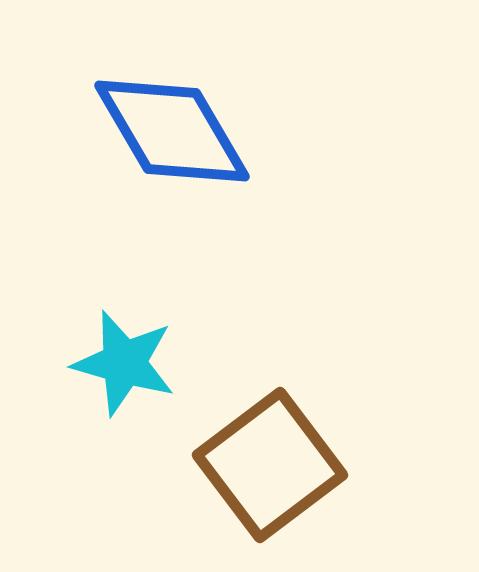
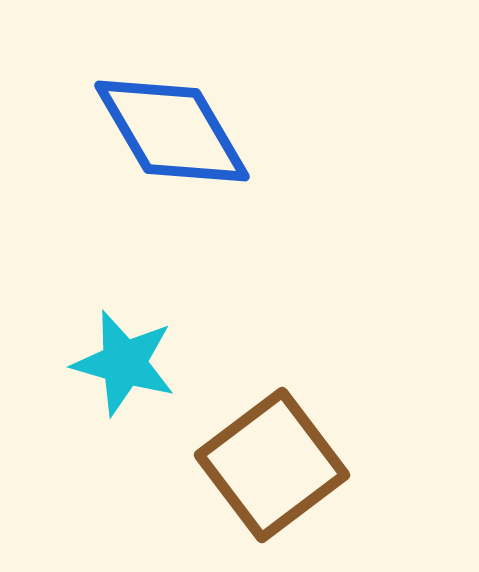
brown square: moved 2 px right
